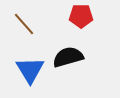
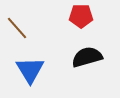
brown line: moved 7 px left, 4 px down
black semicircle: moved 19 px right
